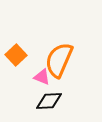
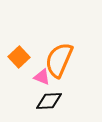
orange square: moved 3 px right, 2 px down
